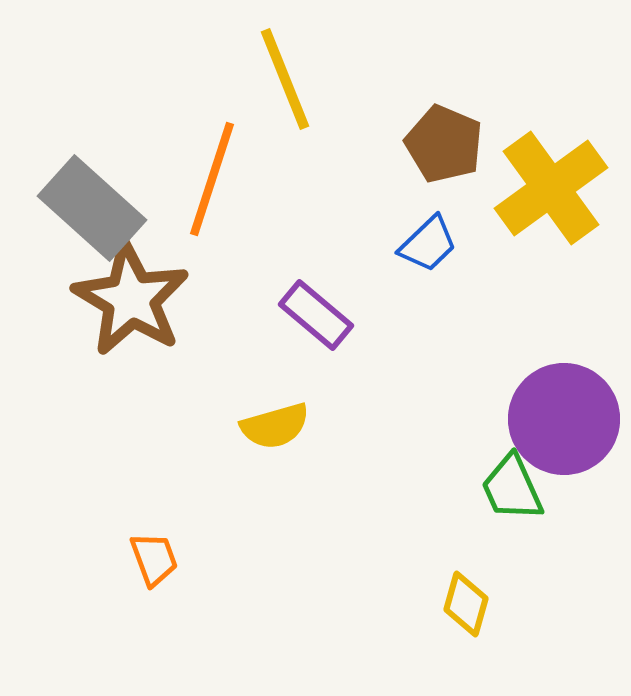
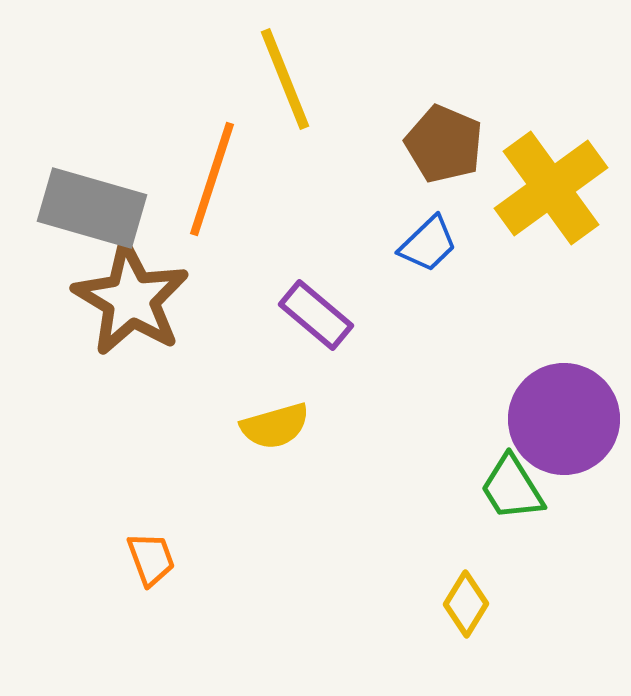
gray rectangle: rotated 26 degrees counterclockwise
green trapezoid: rotated 8 degrees counterclockwise
orange trapezoid: moved 3 px left
yellow diamond: rotated 16 degrees clockwise
